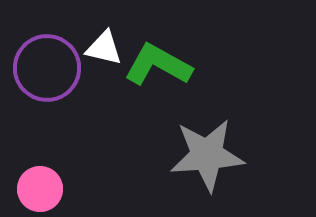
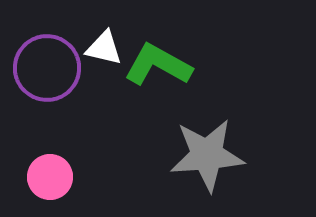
pink circle: moved 10 px right, 12 px up
